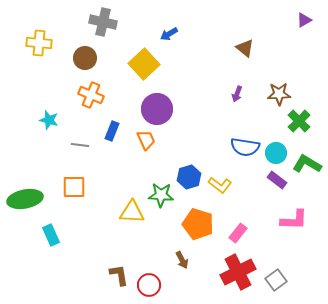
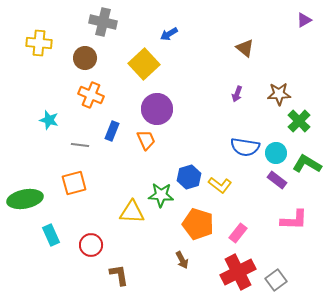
orange square: moved 4 px up; rotated 15 degrees counterclockwise
red circle: moved 58 px left, 40 px up
